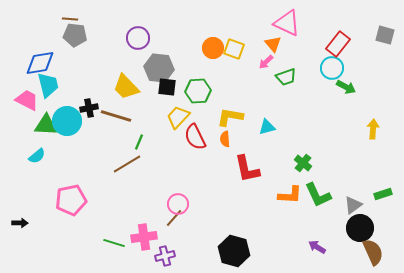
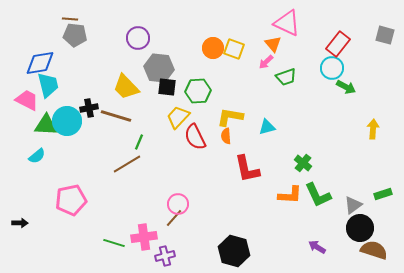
orange semicircle at (225, 139): moved 1 px right, 3 px up
brown semicircle at (373, 252): moved 1 px right, 2 px up; rotated 48 degrees counterclockwise
